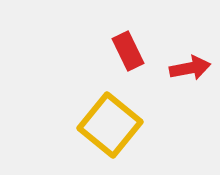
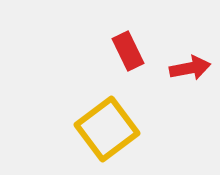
yellow square: moved 3 px left, 4 px down; rotated 14 degrees clockwise
